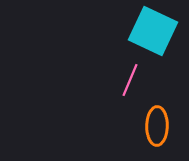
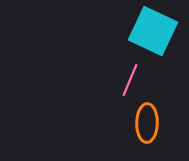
orange ellipse: moved 10 px left, 3 px up
